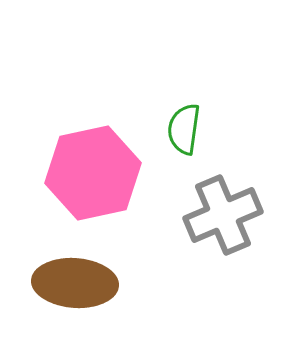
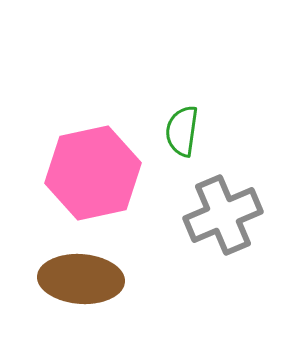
green semicircle: moved 2 px left, 2 px down
brown ellipse: moved 6 px right, 4 px up
